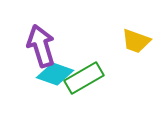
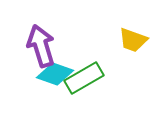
yellow trapezoid: moved 3 px left, 1 px up
